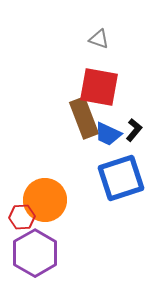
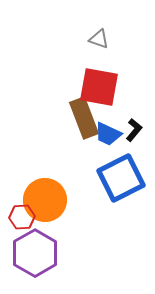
blue square: rotated 9 degrees counterclockwise
